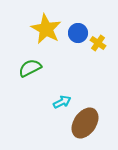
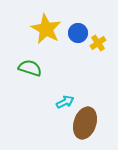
yellow cross: rotated 21 degrees clockwise
green semicircle: rotated 45 degrees clockwise
cyan arrow: moved 3 px right
brown ellipse: rotated 16 degrees counterclockwise
